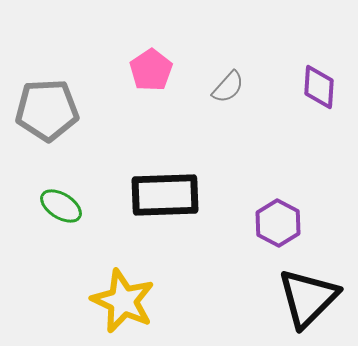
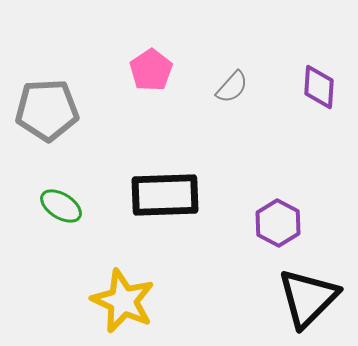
gray semicircle: moved 4 px right
